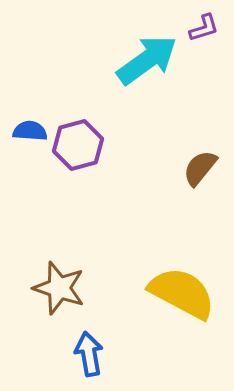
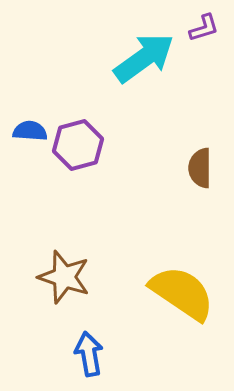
cyan arrow: moved 3 px left, 2 px up
brown semicircle: rotated 39 degrees counterclockwise
brown star: moved 5 px right, 11 px up
yellow semicircle: rotated 6 degrees clockwise
